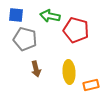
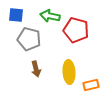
gray pentagon: moved 4 px right
